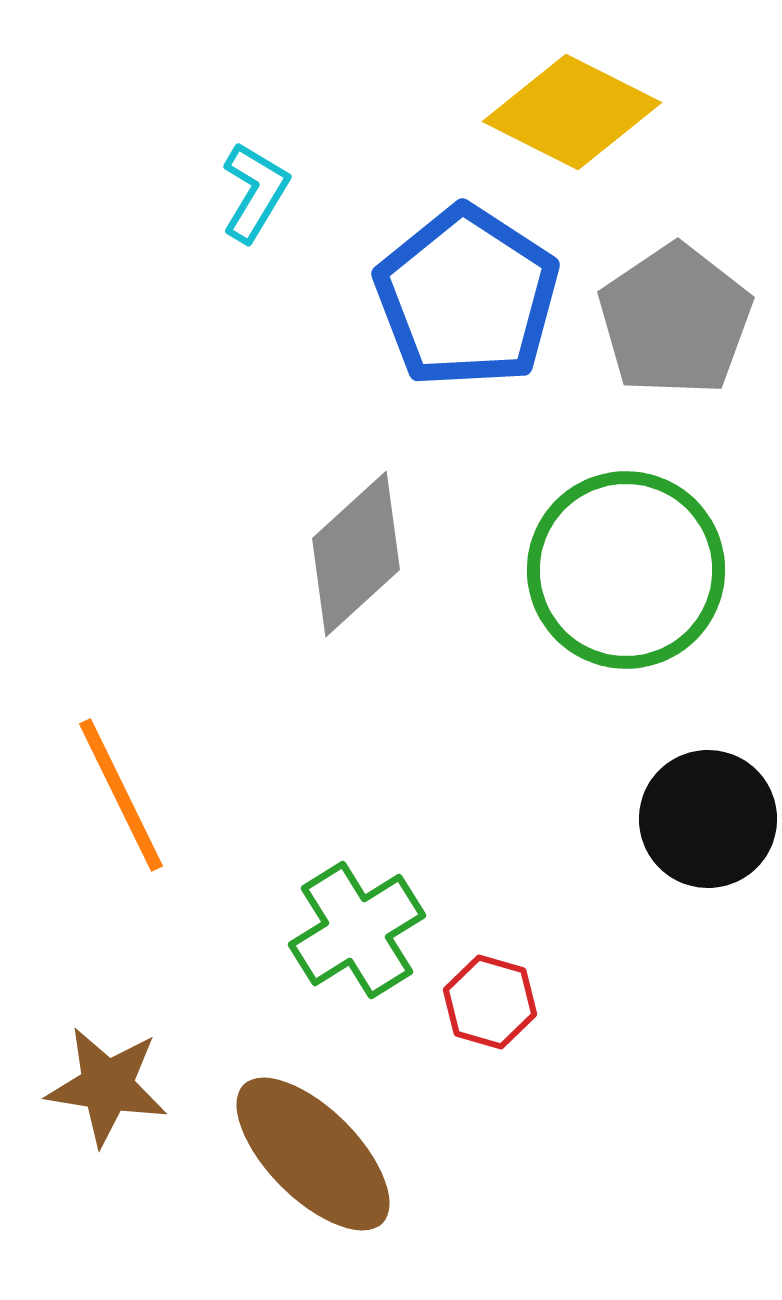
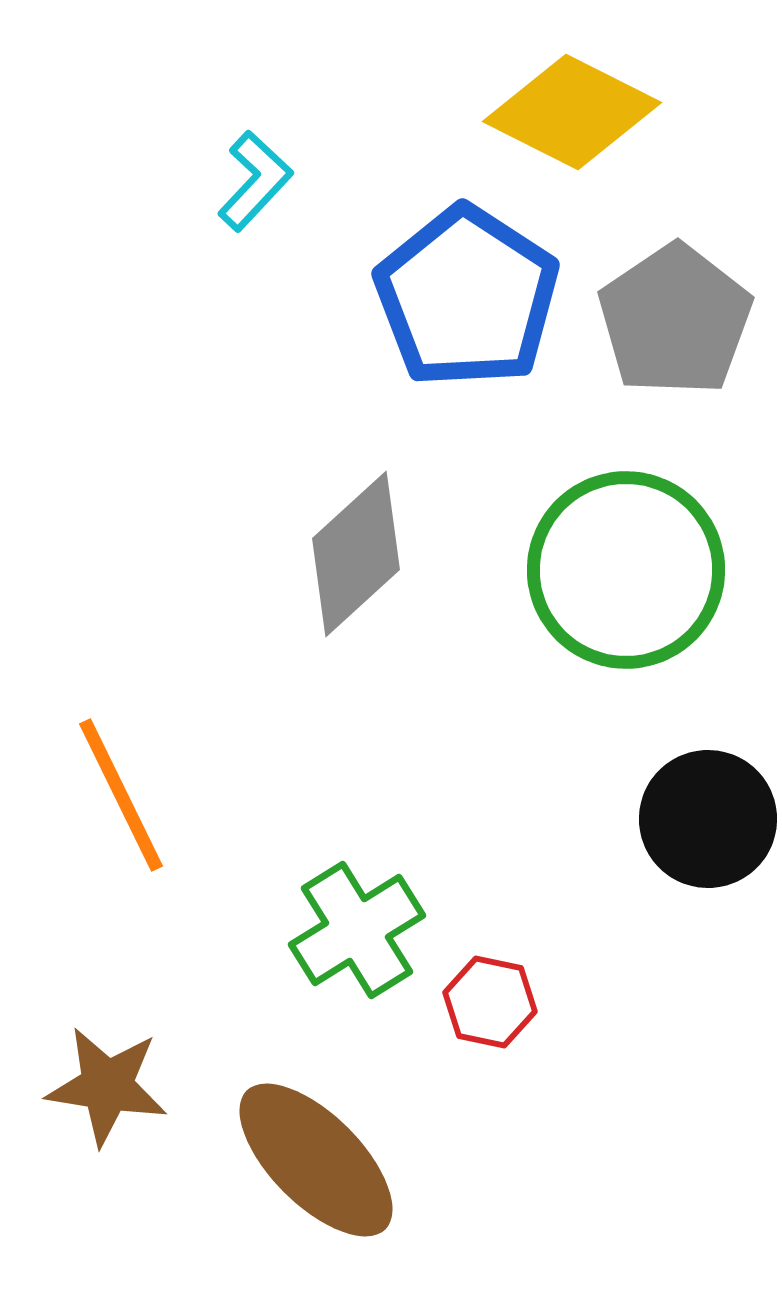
cyan L-shape: moved 11 px up; rotated 12 degrees clockwise
red hexagon: rotated 4 degrees counterclockwise
brown ellipse: moved 3 px right, 6 px down
